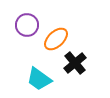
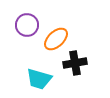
black cross: rotated 30 degrees clockwise
cyan trapezoid: rotated 20 degrees counterclockwise
